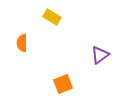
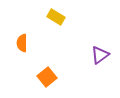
yellow rectangle: moved 4 px right
orange square: moved 16 px left, 7 px up; rotated 18 degrees counterclockwise
